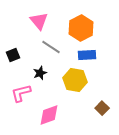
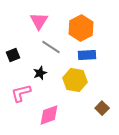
pink triangle: rotated 12 degrees clockwise
